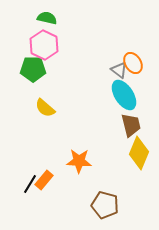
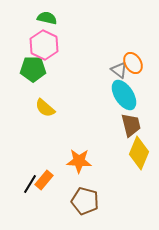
brown pentagon: moved 20 px left, 4 px up
